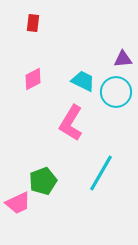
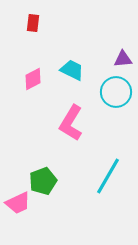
cyan trapezoid: moved 11 px left, 11 px up
cyan line: moved 7 px right, 3 px down
